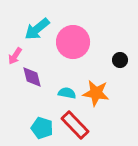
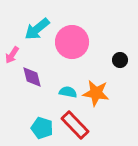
pink circle: moved 1 px left
pink arrow: moved 3 px left, 1 px up
cyan semicircle: moved 1 px right, 1 px up
